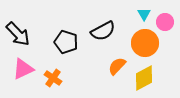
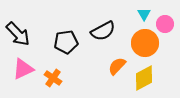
pink circle: moved 2 px down
black pentagon: rotated 25 degrees counterclockwise
